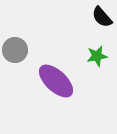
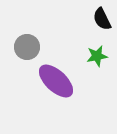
black semicircle: moved 2 px down; rotated 15 degrees clockwise
gray circle: moved 12 px right, 3 px up
